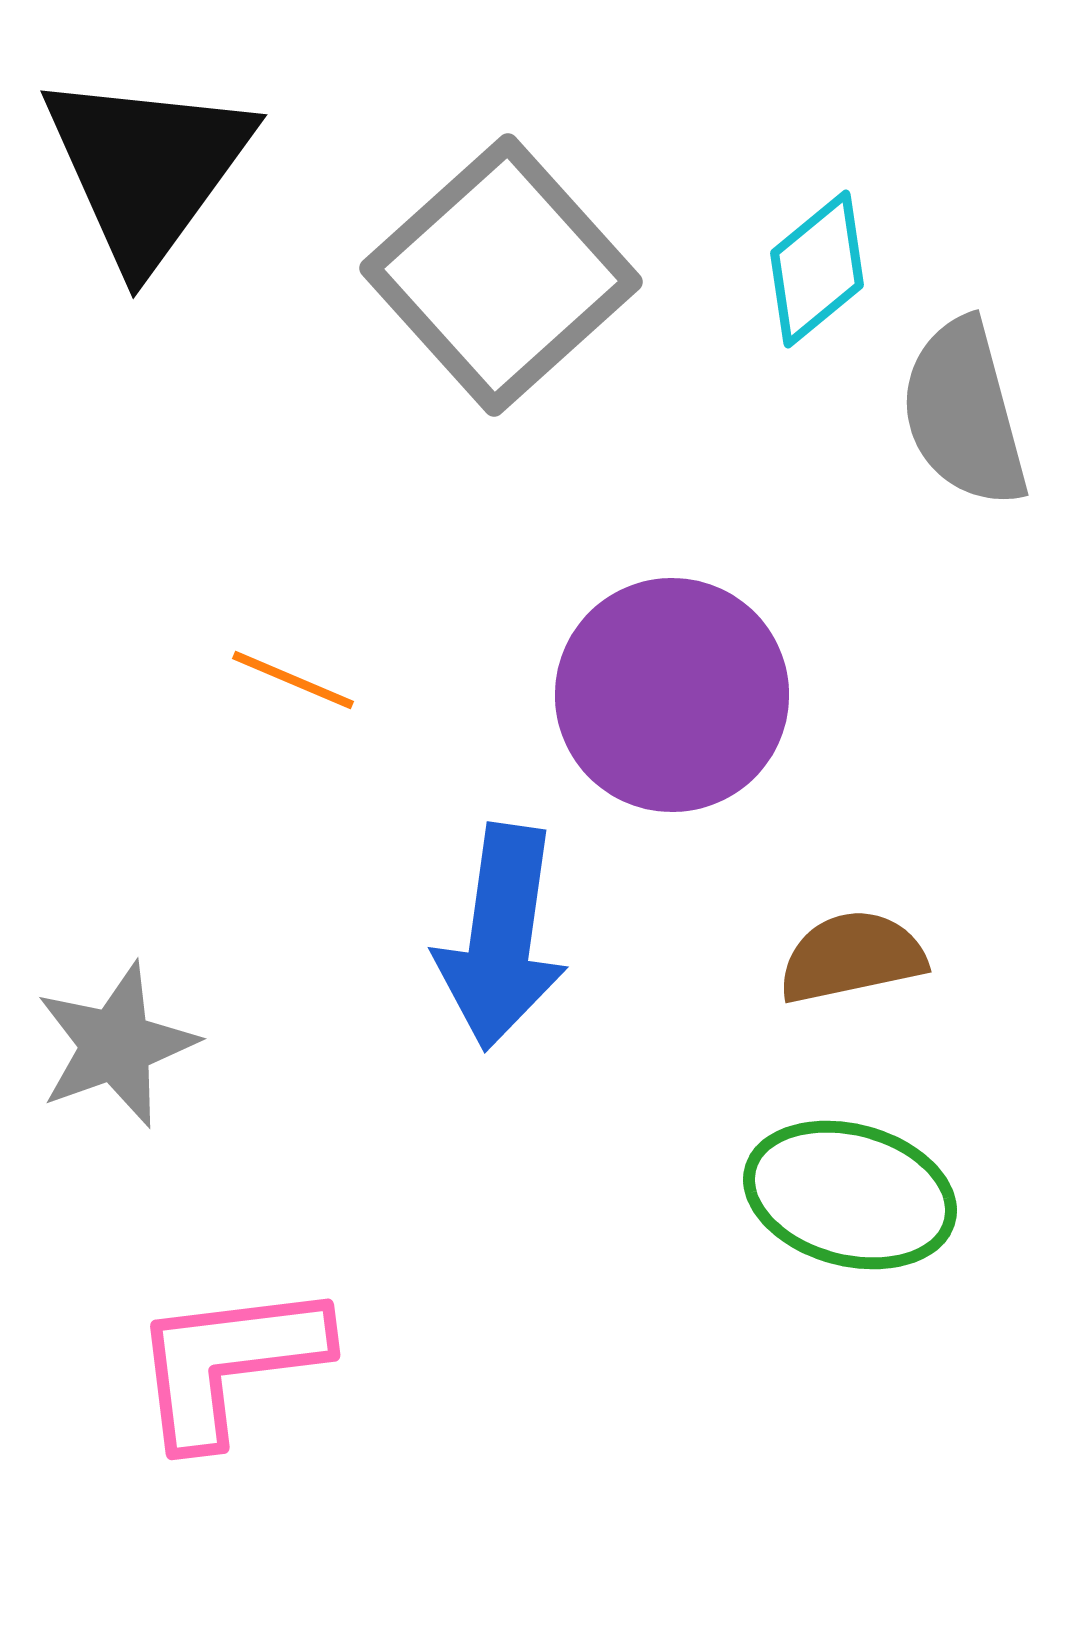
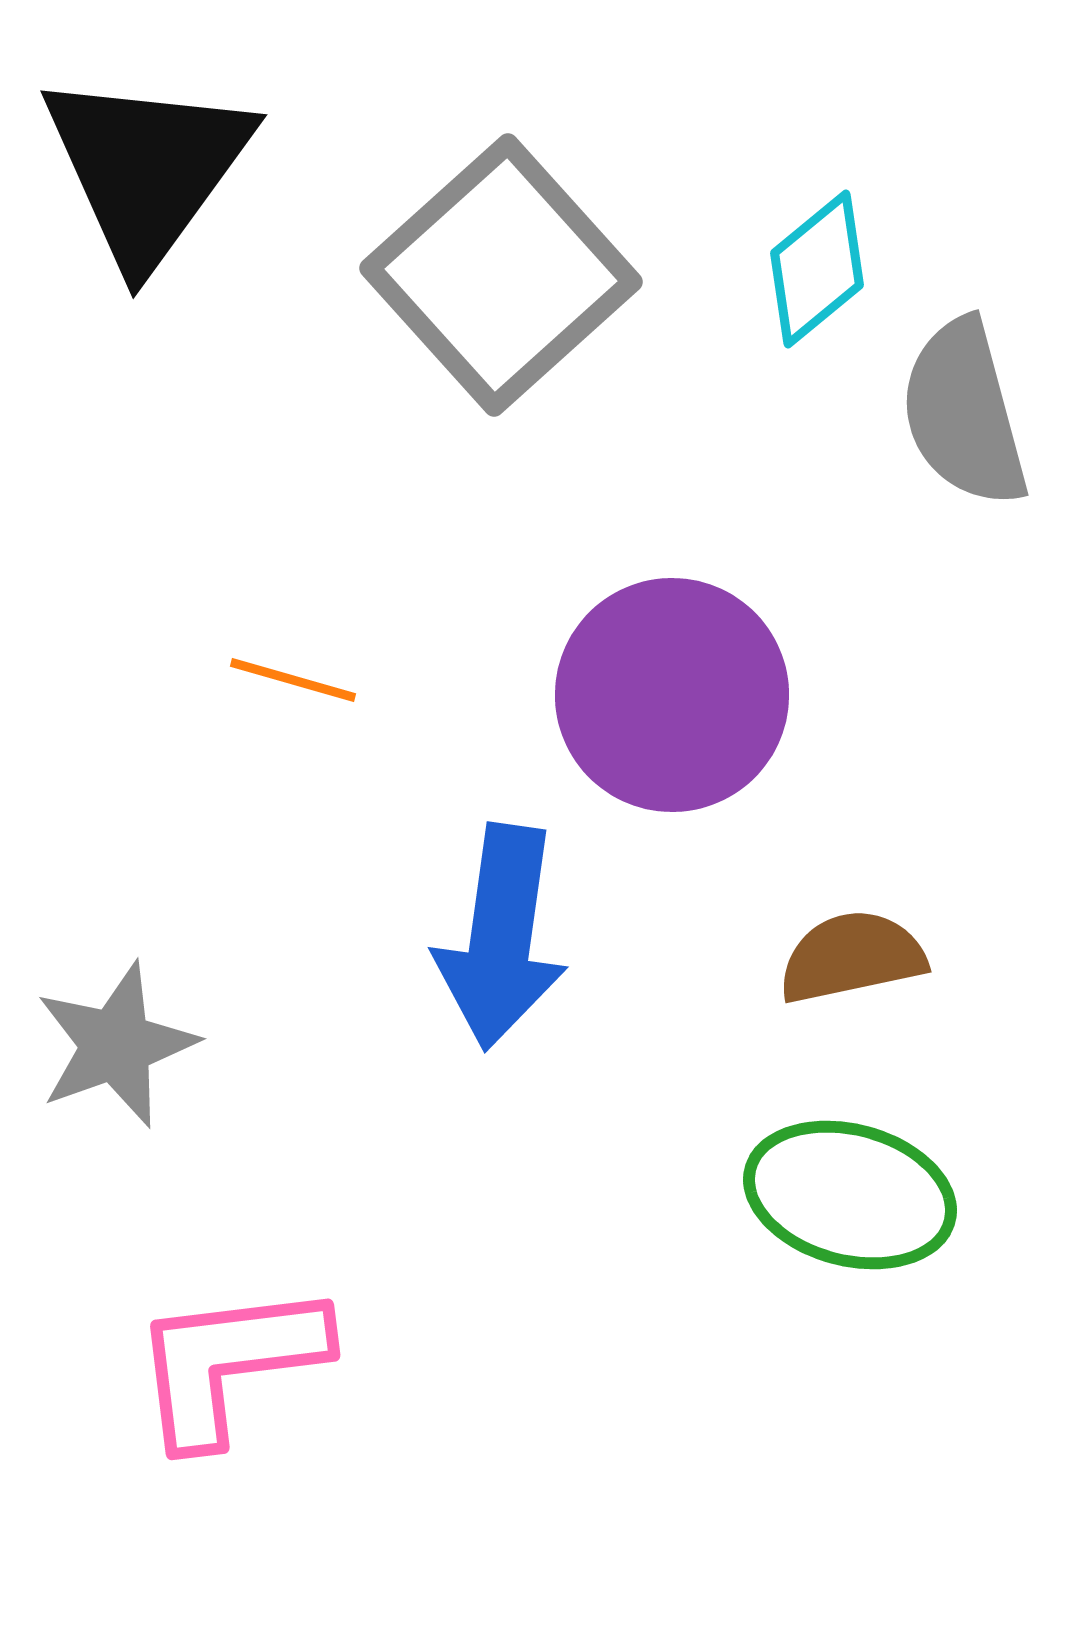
orange line: rotated 7 degrees counterclockwise
